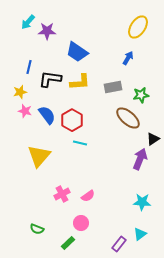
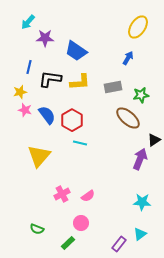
purple star: moved 2 px left, 7 px down
blue trapezoid: moved 1 px left, 1 px up
pink star: moved 1 px up
black triangle: moved 1 px right, 1 px down
